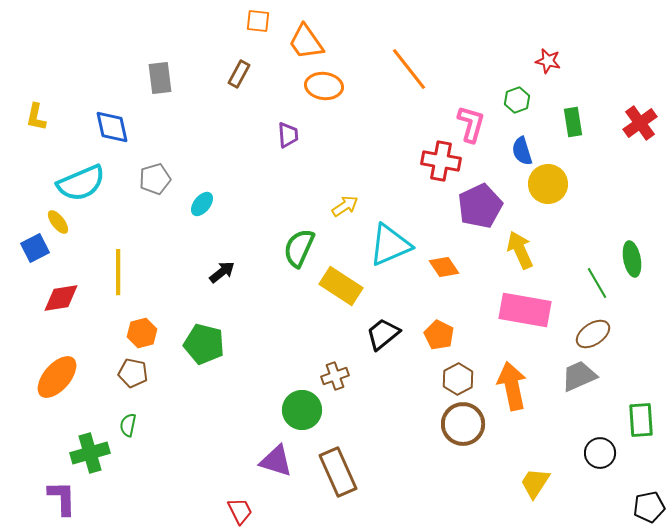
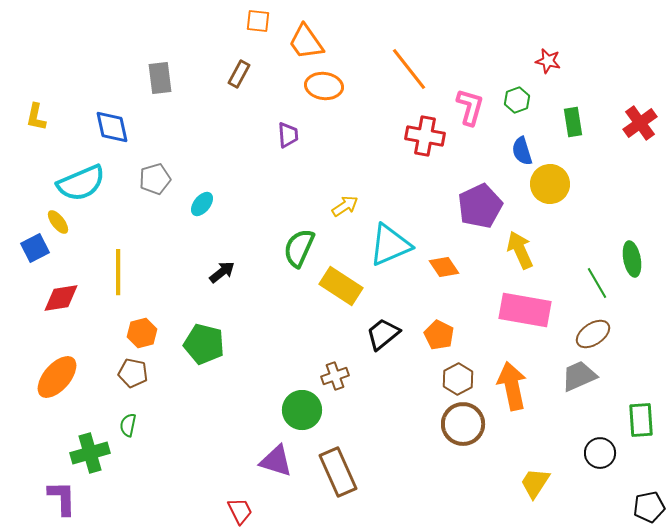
pink L-shape at (471, 124): moved 1 px left, 17 px up
red cross at (441, 161): moved 16 px left, 25 px up
yellow circle at (548, 184): moved 2 px right
